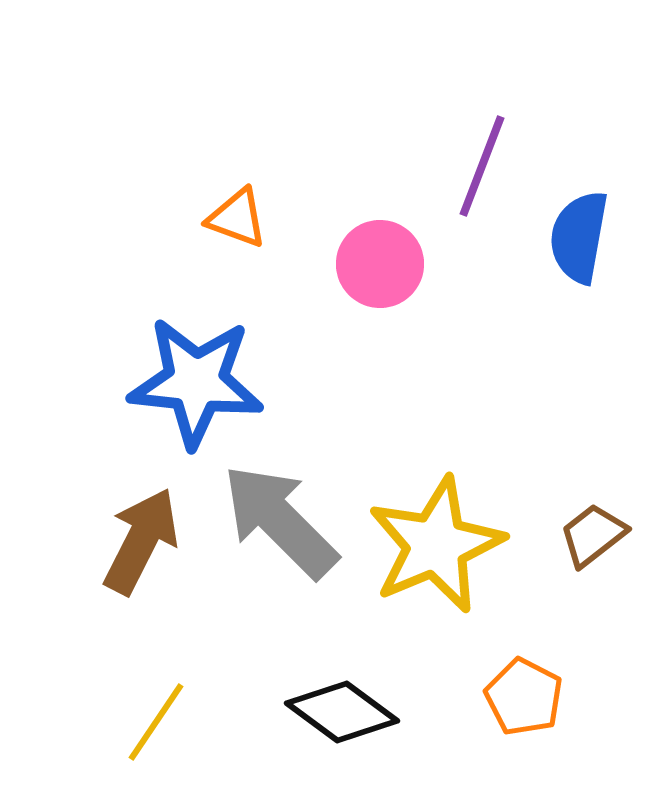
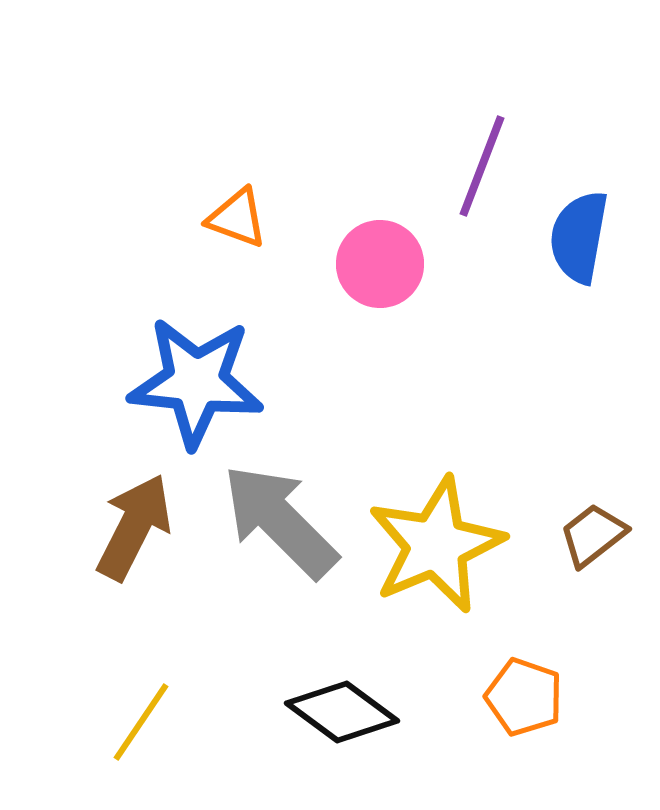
brown arrow: moved 7 px left, 14 px up
orange pentagon: rotated 8 degrees counterclockwise
yellow line: moved 15 px left
